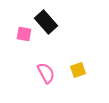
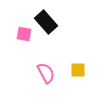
yellow square: rotated 21 degrees clockwise
